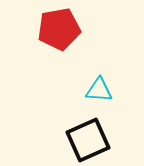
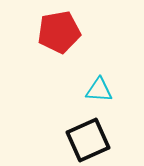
red pentagon: moved 3 px down
